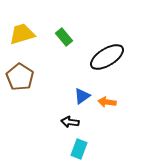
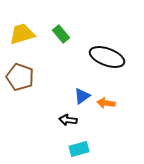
green rectangle: moved 3 px left, 3 px up
black ellipse: rotated 52 degrees clockwise
brown pentagon: rotated 12 degrees counterclockwise
orange arrow: moved 1 px left, 1 px down
black arrow: moved 2 px left, 2 px up
cyan rectangle: rotated 54 degrees clockwise
